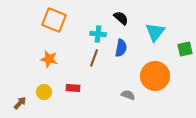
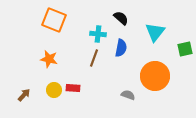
yellow circle: moved 10 px right, 2 px up
brown arrow: moved 4 px right, 8 px up
